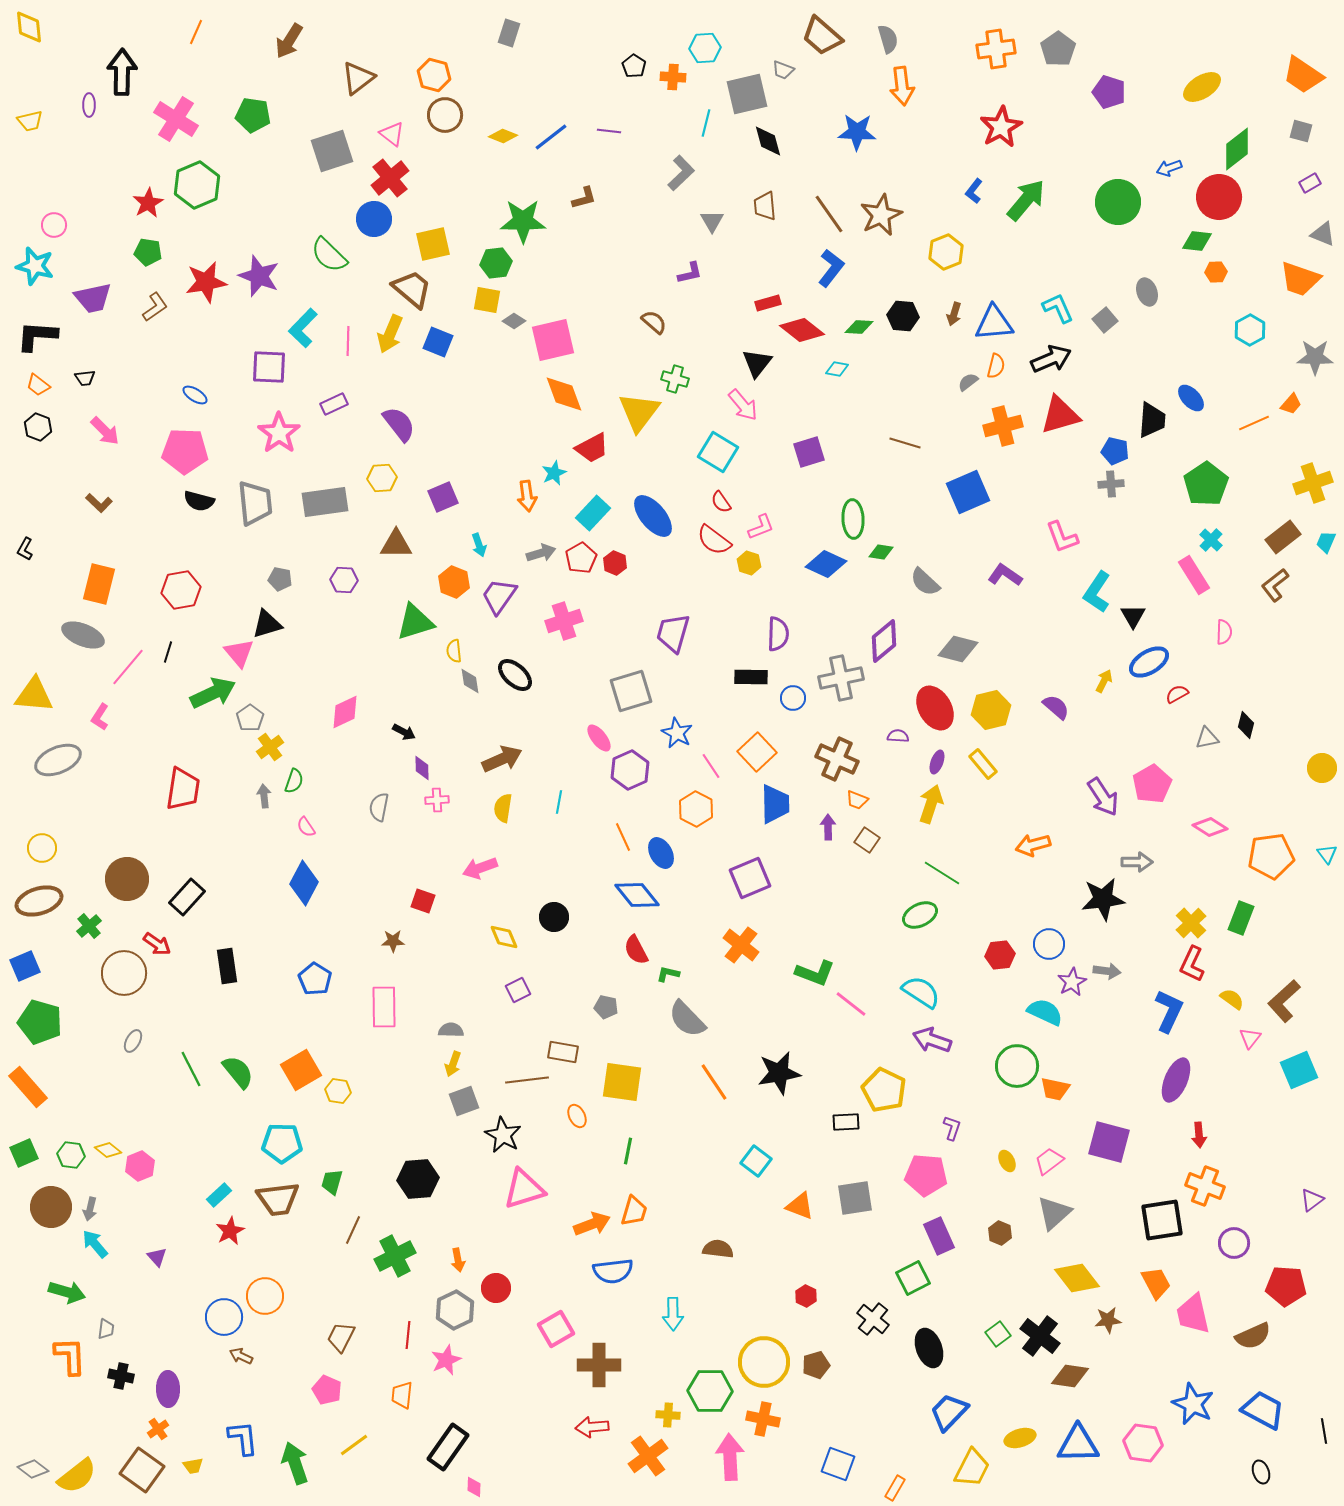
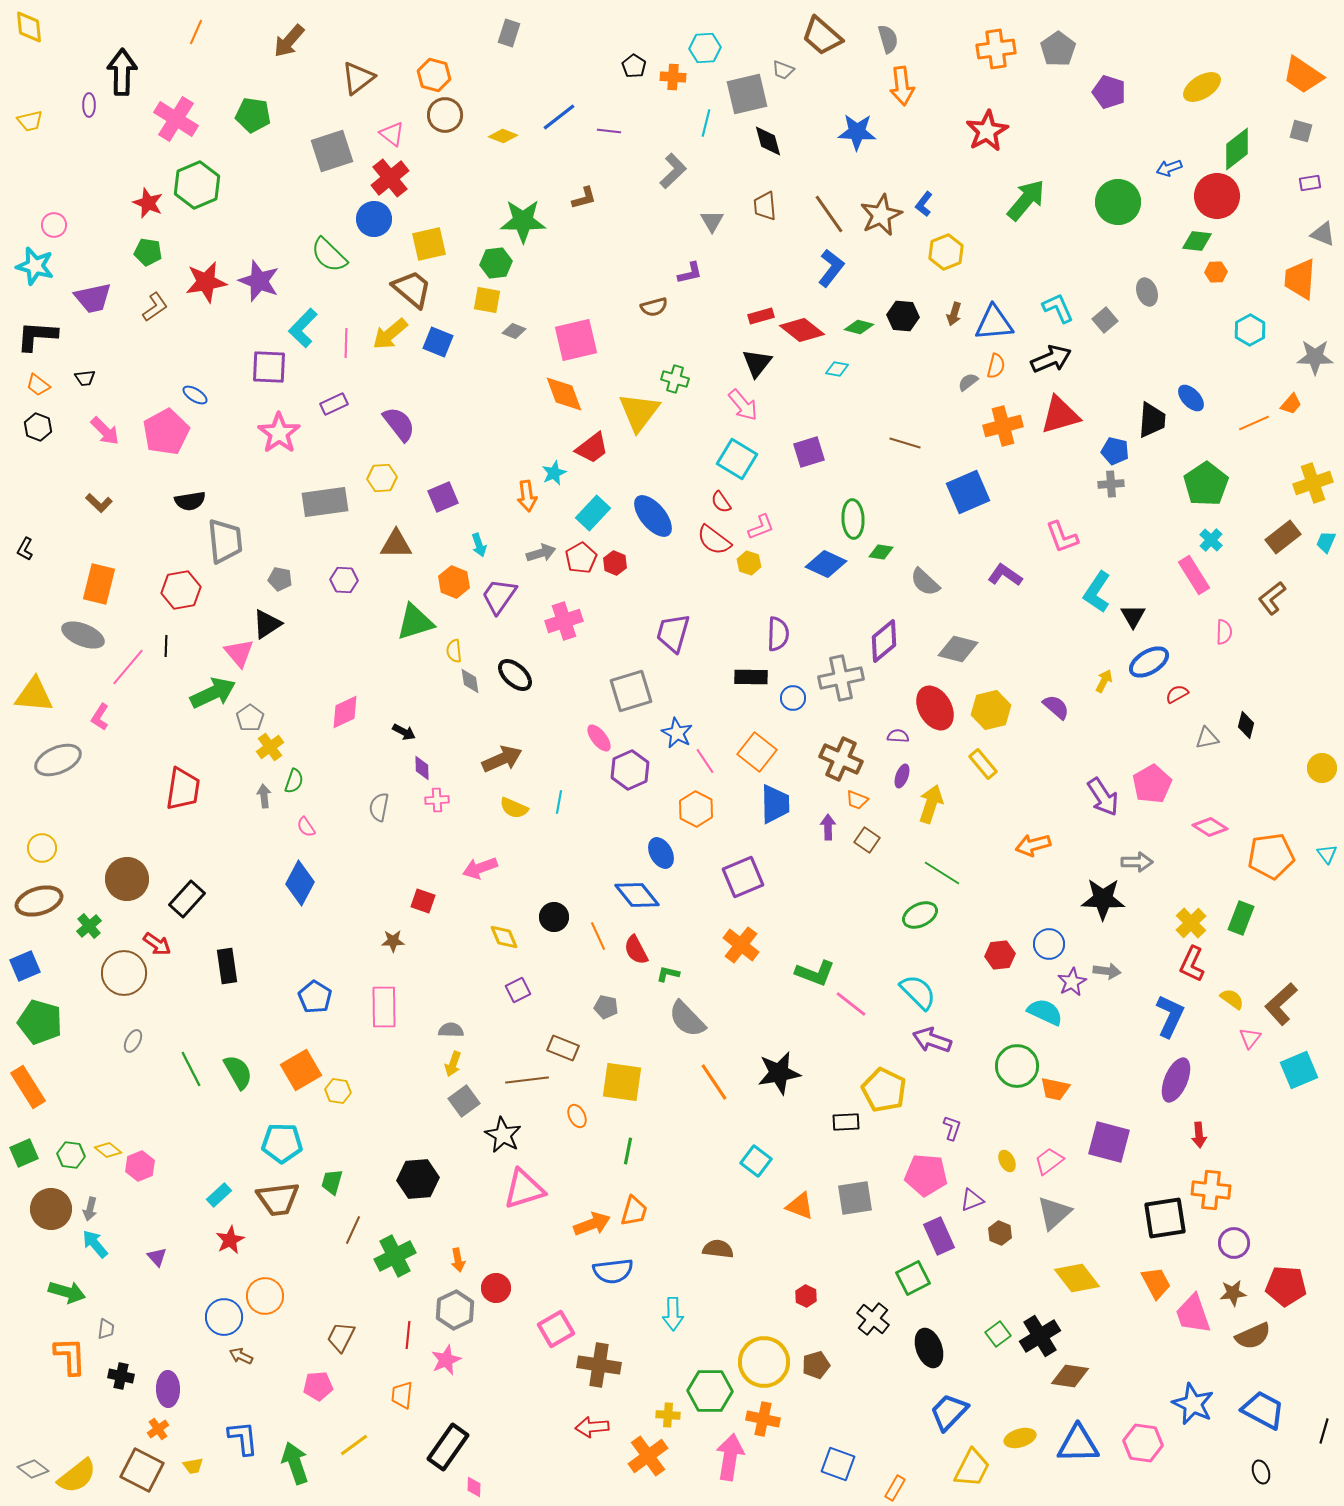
brown arrow at (289, 41): rotated 9 degrees clockwise
red star at (1001, 127): moved 14 px left, 4 px down
blue line at (551, 137): moved 8 px right, 20 px up
gray L-shape at (681, 173): moved 8 px left, 2 px up
purple rectangle at (1310, 183): rotated 20 degrees clockwise
blue L-shape at (974, 191): moved 50 px left, 13 px down
red circle at (1219, 197): moved 2 px left, 1 px up
red star at (148, 203): rotated 20 degrees counterclockwise
yellow square at (433, 244): moved 4 px left
purple star at (259, 276): moved 5 px down
orange trapezoid at (1300, 279): rotated 75 degrees clockwise
red rectangle at (768, 303): moved 7 px left, 13 px down
gray diamond at (514, 321): moved 10 px down; rotated 10 degrees counterclockwise
brown semicircle at (654, 322): moved 15 px up; rotated 124 degrees clockwise
green diamond at (859, 327): rotated 12 degrees clockwise
yellow arrow at (390, 334): rotated 27 degrees clockwise
pink square at (553, 340): moved 23 px right
pink line at (348, 341): moved 2 px left, 2 px down
red trapezoid at (592, 448): rotated 9 degrees counterclockwise
pink pentagon at (185, 451): moved 19 px left, 19 px up; rotated 30 degrees counterclockwise
cyan square at (718, 452): moved 19 px right, 7 px down
black semicircle at (199, 501): moved 9 px left; rotated 24 degrees counterclockwise
gray trapezoid at (255, 503): moved 30 px left, 38 px down
brown L-shape at (1275, 585): moved 3 px left, 13 px down
black triangle at (267, 624): rotated 16 degrees counterclockwise
black line at (168, 652): moved 2 px left, 6 px up; rotated 15 degrees counterclockwise
orange square at (757, 752): rotated 9 degrees counterclockwise
brown cross at (837, 759): moved 4 px right
purple ellipse at (937, 762): moved 35 px left, 14 px down
pink line at (711, 766): moved 6 px left, 5 px up
yellow semicircle at (503, 808): moved 11 px right; rotated 76 degrees counterclockwise
orange line at (623, 837): moved 25 px left, 99 px down
purple square at (750, 878): moved 7 px left, 1 px up
blue diamond at (304, 883): moved 4 px left
black rectangle at (187, 897): moved 2 px down
black star at (1103, 899): rotated 9 degrees clockwise
blue pentagon at (315, 979): moved 18 px down
cyan semicircle at (921, 992): moved 3 px left; rotated 12 degrees clockwise
brown L-shape at (1284, 1001): moved 3 px left, 3 px down
blue L-shape at (1169, 1011): moved 1 px right, 5 px down
brown rectangle at (563, 1052): moved 4 px up; rotated 12 degrees clockwise
green semicircle at (238, 1072): rotated 9 degrees clockwise
orange rectangle at (28, 1087): rotated 9 degrees clockwise
gray square at (464, 1101): rotated 16 degrees counterclockwise
orange cross at (1205, 1186): moved 6 px right, 4 px down; rotated 15 degrees counterclockwise
purple triangle at (1312, 1200): moved 340 px left; rotated 15 degrees clockwise
brown circle at (51, 1207): moved 2 px down
black square at (1162, 1220): moved 3 px right, 2 px up
red star at (230, 1231): moved 9 px down
pink trapezoid at (1193, 1314): rotated 6 degrees counterclockwise
brown star at (1108, 1320): moved 125 px right, 27 px up
black cross at (1040, 1336): rotated 21 degrees clockwise
brown cross at (599, 1365): rotated 9 degrees clockwise
pink pentagon at (327, 1390): moved 9 px left, 4 px up; rotated 28 degrees counterclockwise
black line at (1324, 1431): rotated 25 degrees clockwise
pink arrow at (730, 1457): rotated 12 degrees clockwise
brown square at (142, 1470): rotated 9 degrees counterclockwise
